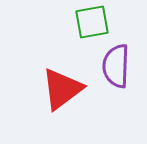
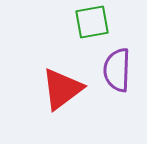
purple semicircle: moved 1 px right, 4 px down
